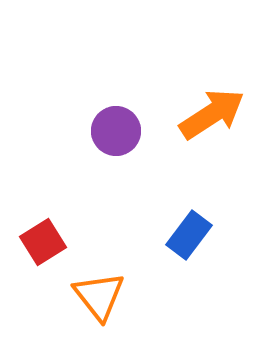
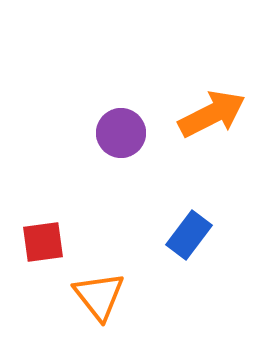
orange arrow: rotated 6 degrees clockwise
purple circle: moved 5 px right, 2 px down
red square: rotated 24 degrees clockwise
